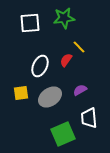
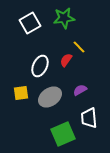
white square: rotated 25 degrees counterclockwise
